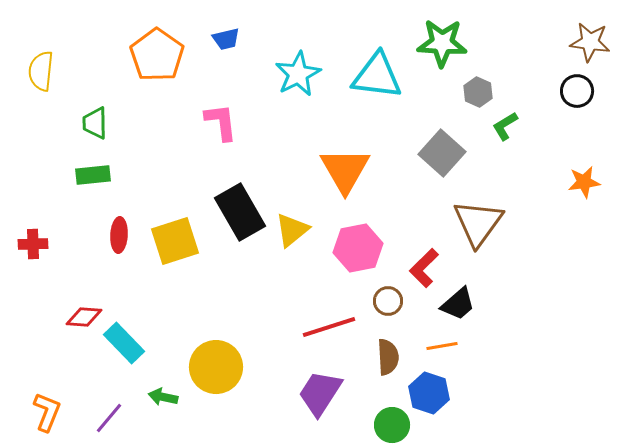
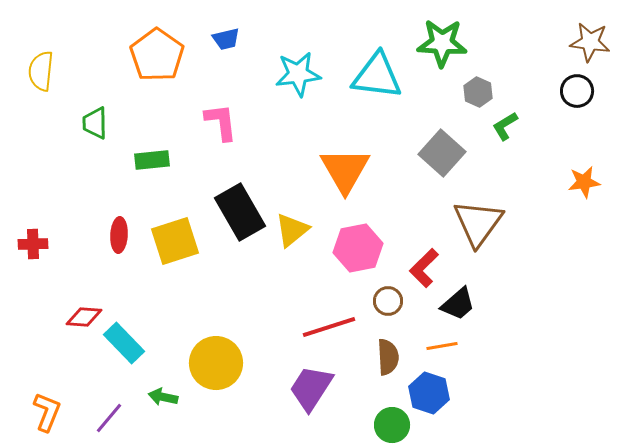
cyan star: rotated 21 degrees clockwise
green rectangle: moved 59 px right, 15 px up
yellow circle: moved 4 px up
purple trapezoid: moved 9 px left, 5 px up
